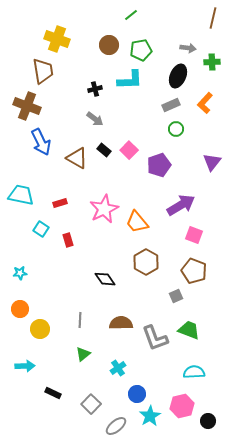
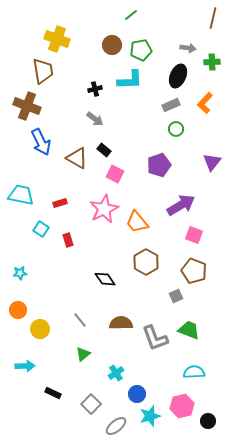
brown circle at (109, 45): moved 3 px right
pink square at (129, 150): moved 14 px left, 24 px down; rotated 18 degrees counterclockwise
orange circle at (20, 309): moved 2 px left, 1 px down
gray line at (80, 320): rotated 42 degrees counterclockwise
cyan cross at (118, 368): moved 2 px left, 5 px down
cyan star at (150, 416): rotated 15 degrees clockwise
